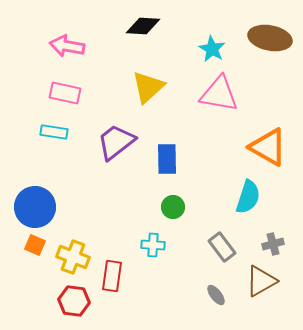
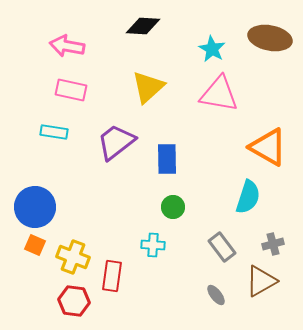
pink rectangle: moved 6 px right, 3 px up
